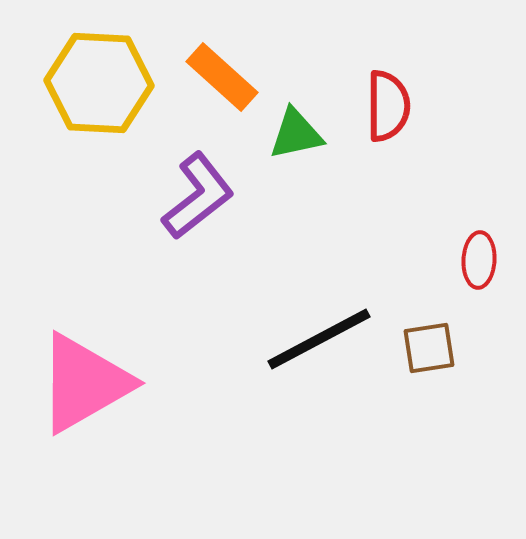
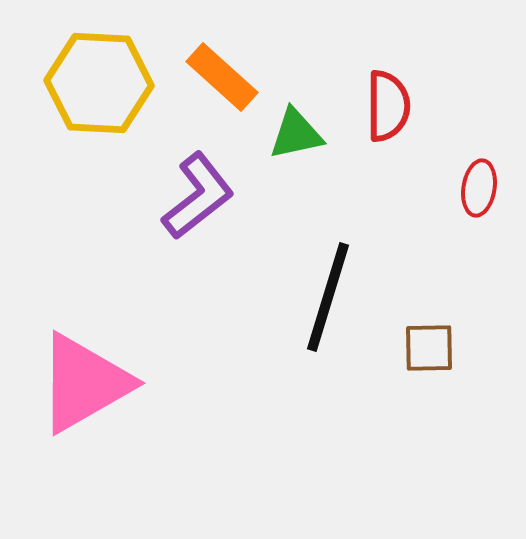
red ellipse: moved 72 px up; rotated 6 degrees clockwise
black line: moved 9 px right, 42 px up; rotated 45 degrees counterclockwise
brown square: rotated 8 degrees clockwise
